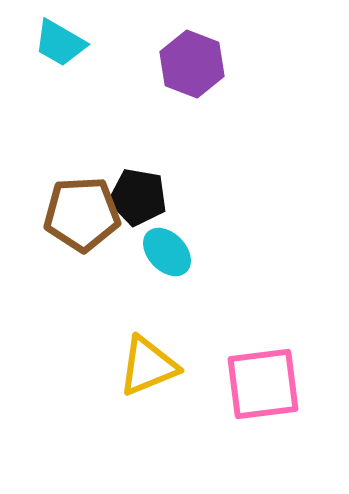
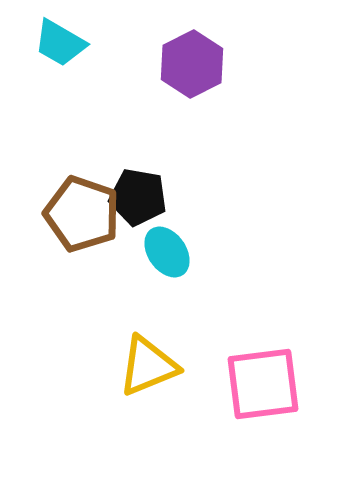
purple hexagon: rotated 12 degrees clockwise
brown pentagon: rotated 22 degrees clockwise
cyan ellipse: rotated 9 degrees clockwise
